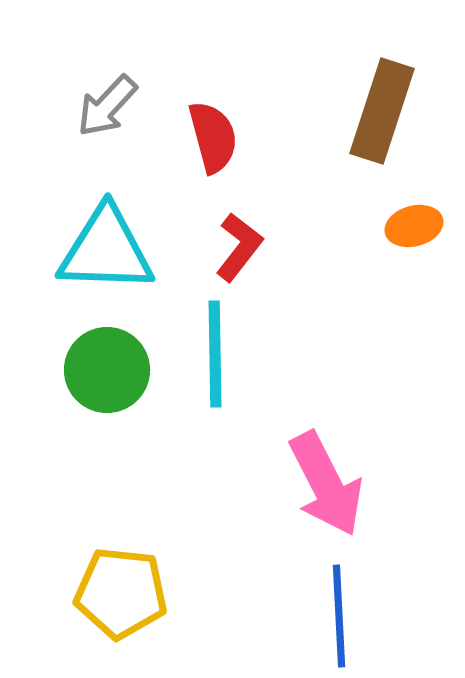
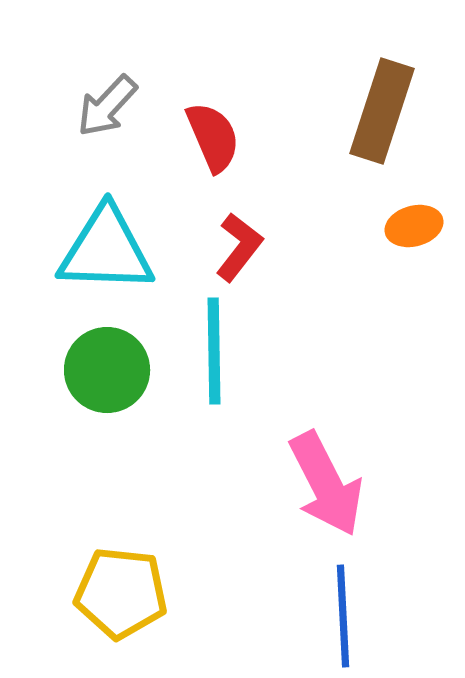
red semicircle: rotated 8 degrees counterclockwise
cyan line: moved 1 px left, 3 px up
blue line: moved 4 px right
